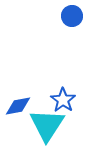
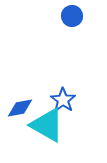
blue diamond: moved 2 px right, 2 px down
cyan triangle: rotated 33 degrees counterclockwise
